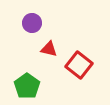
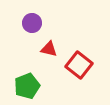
green pentagon: rotated 15 degrees clockwise
